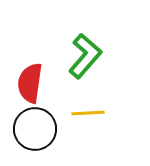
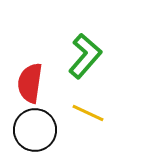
yellow line: rotated 28 degrees clockwise
black circle: moved 1 px down
